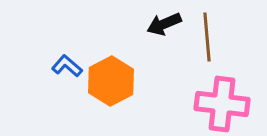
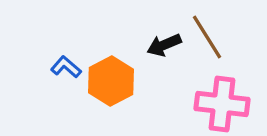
black arrow: moved 21 px down
brown line: rotated 27 degrees counterclockwise
blue L-shape: moved 1 px left, 1 px down
